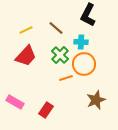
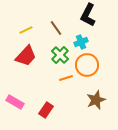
brown line: rotated 14 degrees clockwise
cyan cross: rotated 24 degrees counterclockwise
orange circle: moved 3 px right, 1 px down
